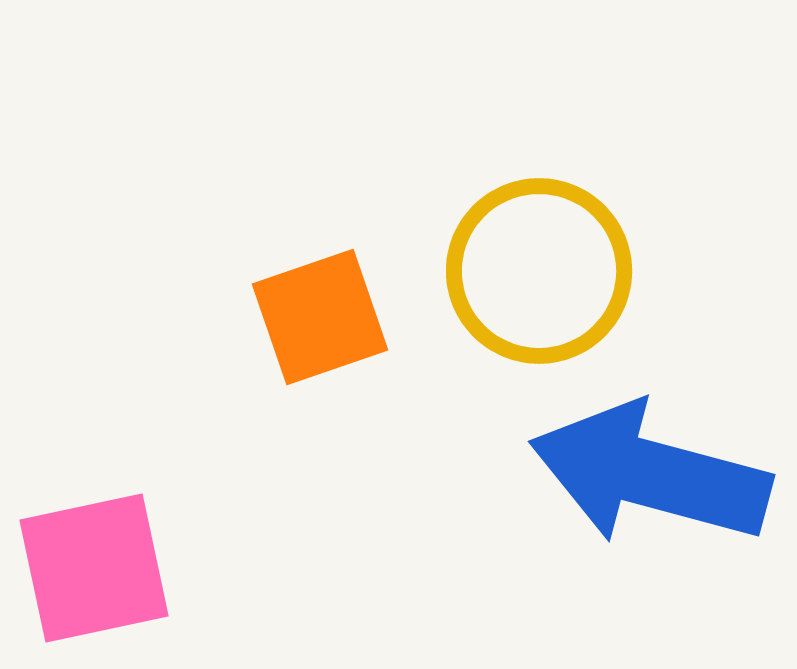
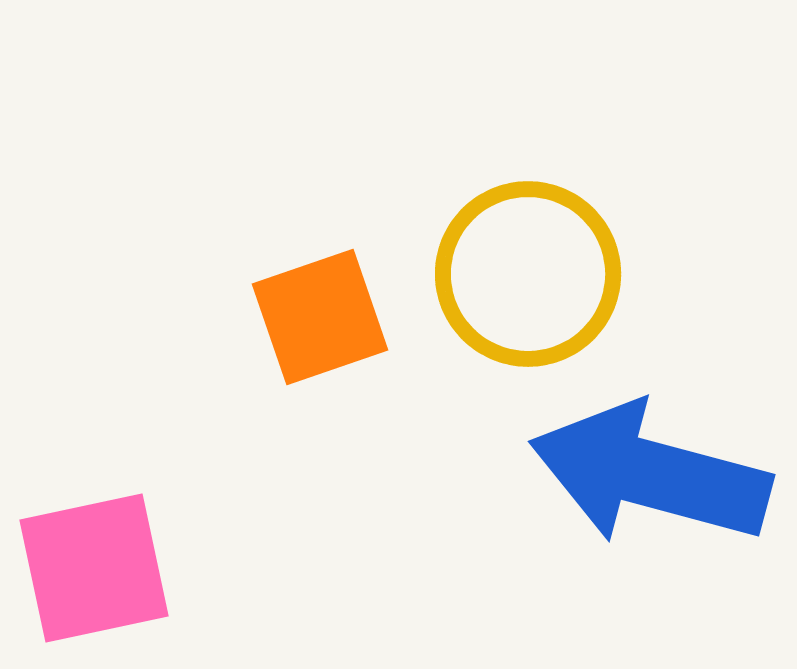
yellow circle: moved 11 px left, 3 px down
